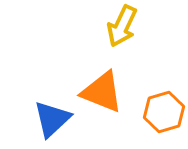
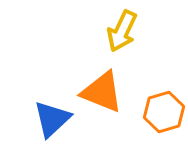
yellow arrow: moved 5 px down
